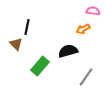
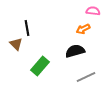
black line: moved 1 px down; rotated 21 degrees counterclockwise
black semicircle: moved 7 px right
gray line: rotated 30 degrees clockwise
